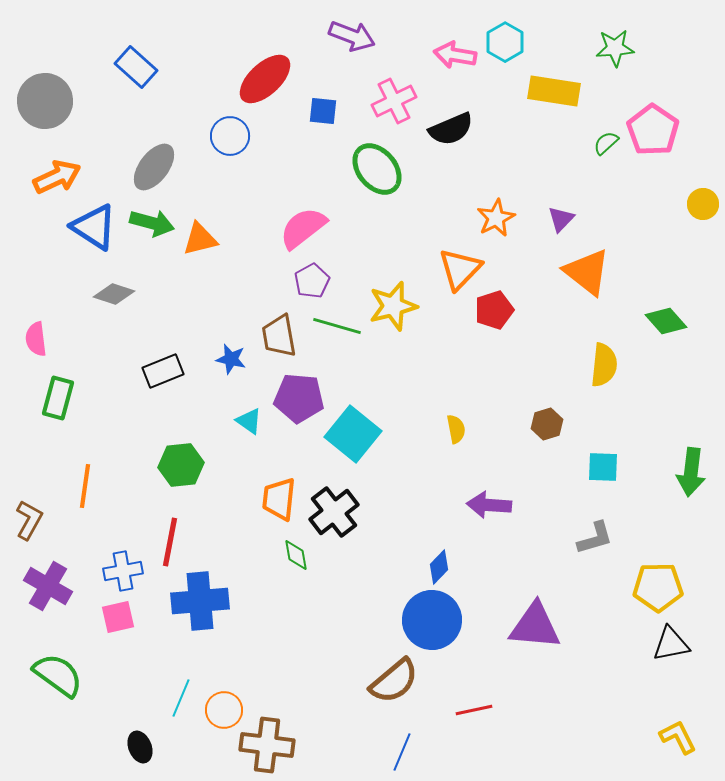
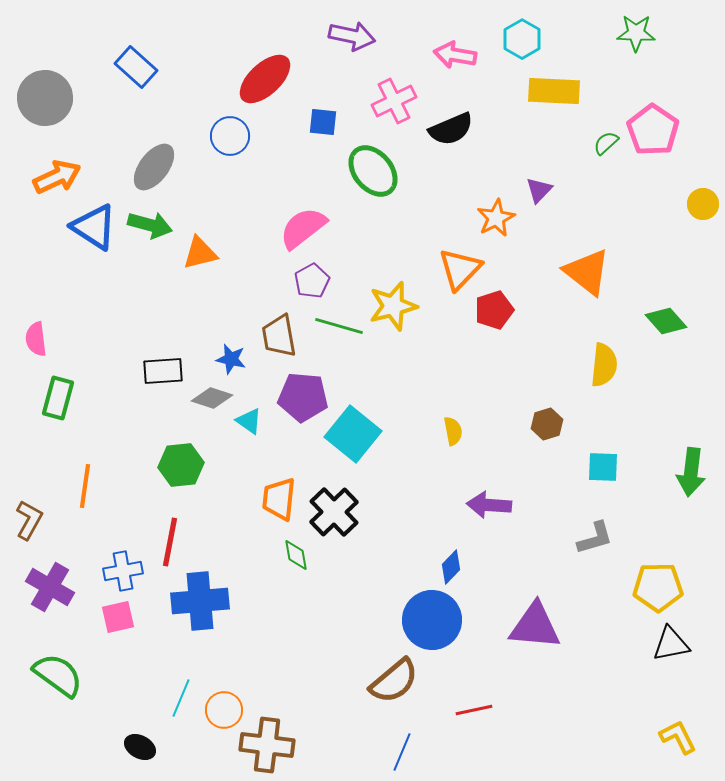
purple arrow at (352, 36): rotated 9 degrees counterclockwise
cyan hexagon at (505, 42): moved 17 px right, 3 px up
green star at (615, 48): moved 21 px right, 15 px up; rotated 6 degrees clockwise
yellow rectangle at (554, 91): rotated 6 degrees counterclockwise
gray circle at (45, 101): moved 3 px up
blue square at (323, 111): moved 11 px down
green ellipse at (377, 169): moved 4 px left, 2 px down
purple triangle at (561, 219): moved 22 px left, 29 px up
green arrow at (152, 223): moved 2 px left, 2 px down
orange triangle at (200, 239): moved 14 px down
gray diamond at (114, 294): moved 98 px right, 104 px down
green line at (337, 326): moved 2 px right
black rectangle at (163, 371): rotated 18 degrees clockwise
purple pentagon at (299, 398): moved 4 px right, 1 px up
yellow semicircle at (456, 429): moved 3 px left, 2 px down
black cross at (334, 512): rotated 6 degrees counterclockwise
blue diamond at (439, 567): moved 12 px right
purple cross at (48, 586): moved 2 px right, 1 px down
black ellipse at (140, 747): rotated 40 degrees counterclockwise
